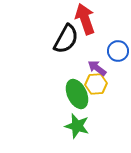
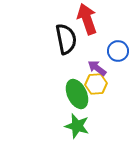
red arrow: moved 2 px right
black semicircle: rotated 40 degrees counterclockwise
